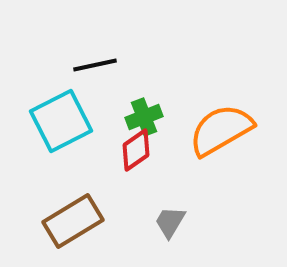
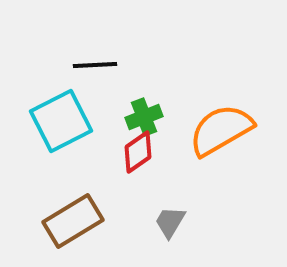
black line: rotated 9 degrees clockwise
red diamond: moved 2 px right, 2 px down
